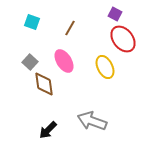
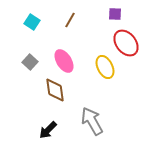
purple square: rotated 24 degrees counterclockwise
cyan square: rotated 14 degrees clockwise
brown line: moved 8 px up
red ellipse: moved 3 px right, 4 px down
brown diamond: moved 11 px right, 6 px down
gray arrow: rotated 40 degrees clockwise
